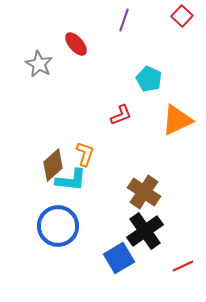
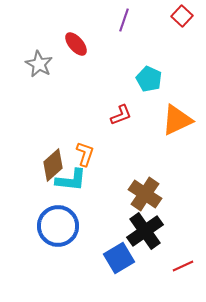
brown cross: moved 1 px right, 2 px down
